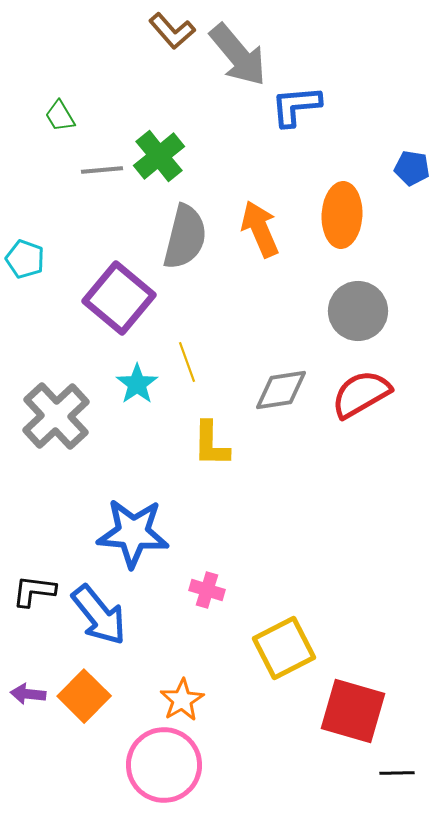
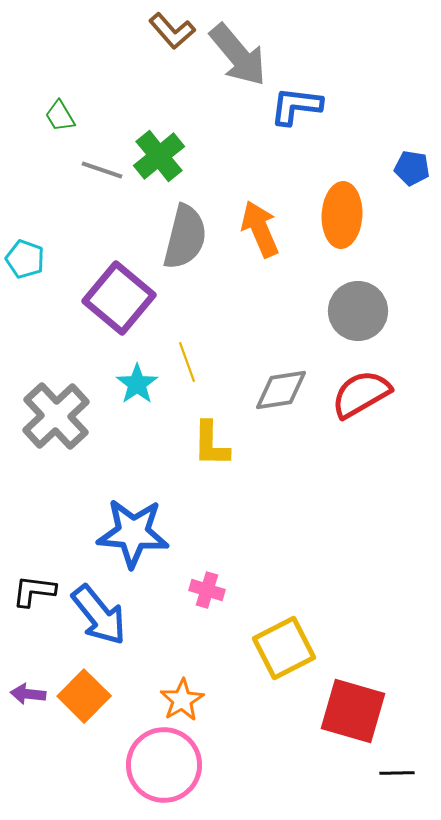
blue L-shape: rotated 12 degrees clockwise
gray line: rotated 24 degrees clockwise
